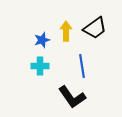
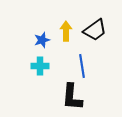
black trapezoid: moved 2 px down
black L-shape: rotated 40 degrees clockwise
